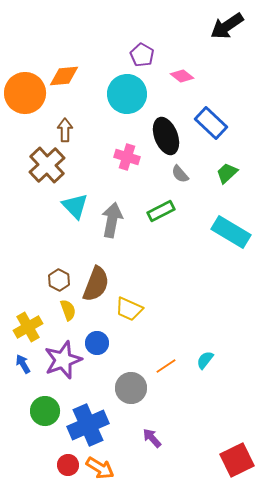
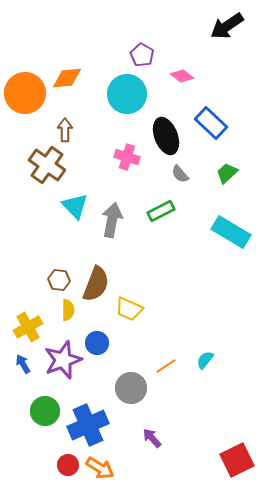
orange diamond: moved 3 px right, 2 px down
brown cross: rotated 12 degrees counterclockwise
brown hexagon: rotated 20 degrees counterclockwise
yellow semicircle: rotated 20 degrees clockwise
